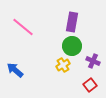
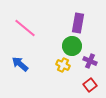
purple rectangle: moved 6 px right, 1 px down
pink line: moved 2 px right, 1 px down
purple cross: moved 3 px left
yellow cross: rotated 32 degrees counterclockwise
blue arrow: moved 5 px right, 6 px up
